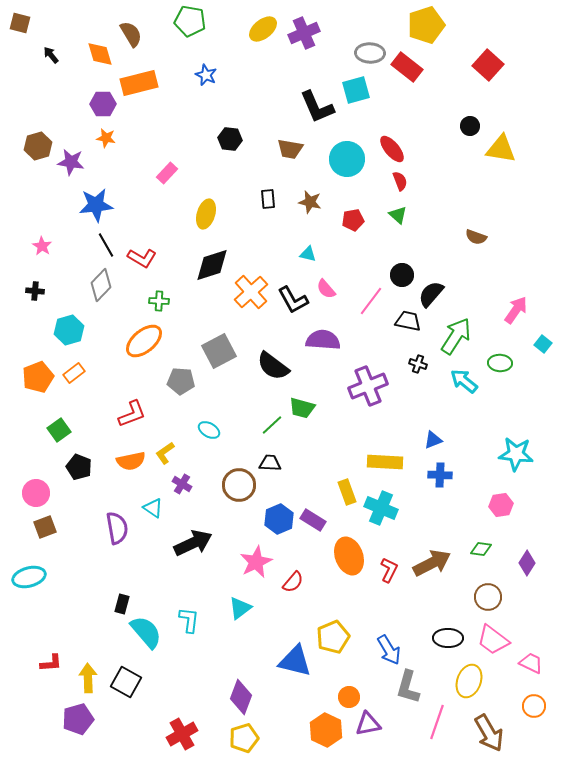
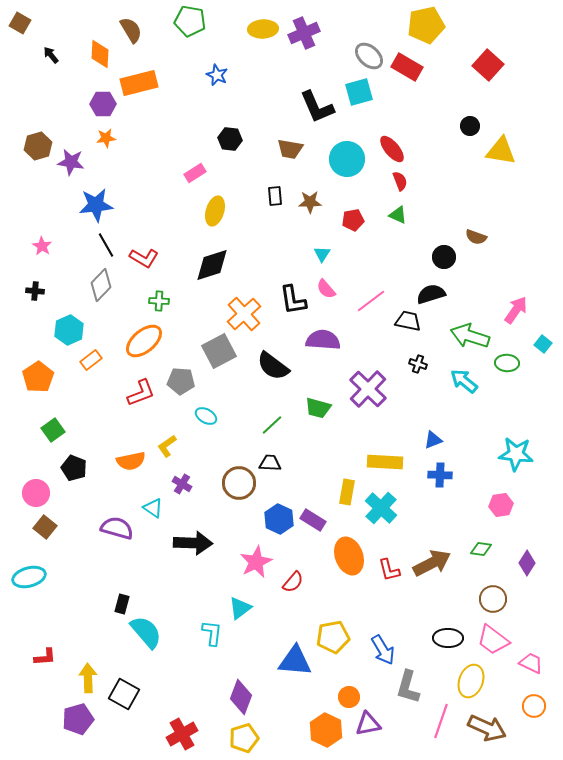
brown square at (20, 23): rotated 15 degrees clockwise
yellow pentagon at (426, 25): rotated 6 degrees clockwise
yellow ellipse at (263, 29): rotated 36 degrees clockwise
brown semicircle at (131, 34): moved 4 px up
gray ellipse at (370, 53): moved 1 px left, 3 px down; rotated 40 degrees clockwise
orange diamond at (100, 54): rotated 20 degrees clockwise
red rectangle at (407, 67): rotated 8 degrees counterclockwise
blue star at (206, 75): moved 11 px right
cyan square at (356, 90): moved 3 px right, 2 px down
orange star at (106, 138): rotated 18 degrees counterclockwise
yellow triangle at (501, 149): moved 2 px down
pink rectangle at (167, 173): moved 28 px right; rotated 15 degrees clockwise
black rectangle at (268, 199): moved 7 px right, 3 px up
brown star at (310, 202): rotated 15 degrees counterclockwise
yellow ellipse at (206, 214): moved 9 px right, 3 px up
green triangle at (398, 215): rotated 18 degrees counterclockwise
cyan triangle at (308, 254): moved 14 px right; rotated 48 degrees clockwise
red L-shape at (142, 258): moved 2 px right
black circle at (402, 275): moved 42 px right, 18 px up
orange cross at (251, 292): moved 7 px left, 22 px down
black semicircle at (431, 294): rotated 32 degrees clockwise
black L-shape at (293, 300): rotated 20 degrees clockwise
pink line at (371, 301): rotated 16 degrees clockwise
cyan hexagon at (69, 330): rotated 8 degrees counterclockwise
green arrow at (456, 336): moved 14 px right; rotated 105 degrees counterclockwise
green ellipse at (500, 363): moved 7 px right
orange rectangle at (74, 373): moved 17 px right, 13 px up
orange pentagon at (38, 377): rotated 12 degrees counterclockwise
purple cross at (368, 386): moved 3 px down; rotated 24 degrees counterclockwise
green trapezoid at (302, 408): moved 16 px right
red L-shape at (132, 414): moved 9 px right, 21 px up
green square at (59, 430): moved 6 px left
cyan ellipse at (209, 430): moved 3 px left, 14 px up
yellow L-shape at (165, 453): moved 2 px right, 7 px up
black pentagon at (79, 467): moved 5 px left, 1 px down
brown circle at (239, 485): moved 2 px up
yellow rectangle at (347, 492): rotated 30 degrees clockwise
cyan cross at (381, 508): rotated 20 degrees clockwise
blue hexagon at (279, 519): rotated 12 degrees counterclockwise
brown square at (45, 527): rotated 30 degrees counterclockwise
purple semicircle at (117, 528): rotated 64 degrees counterclockwise
black arrow at (193, 543): rotated 27 degrees clockwise
red L-shape at (389, 570): rotated 140 degrees clockwise
brown circle at (488, 597): moved 5 px right, 2 px down
cyan L-shape at (189, 620): moved 23 px right, 13 px down
yellow pentagon at (333, 637): rotated 12 degrees clockwise
blue arrow at (389, 650): moved 6 px left
blue triangle at (295, 661): rotated 9 degrees counterclockwise
red L-shape at (51, 663): moved 6 px left, 6 px up
yellow ellipse at (469, 681): moved 2 px right
black square at (126, 682): moved 2 px left, 12 px down
pink line at (437, 722): moved 4 px right, 1 px up
brown arrow at (489, 733): moved 2 px left, 5 px up; rotated 36 degrees counterclockwise
